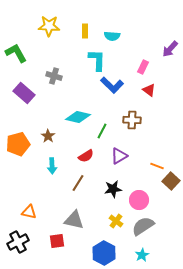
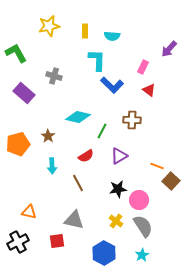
yellow star: rotated 15 degrees counterclockwise
purple arrow: moved 1 px left
brown line: rotated 60 degrees counterclockwise
black star: moved 5 px right
gray semicircle: rotated 90 degrees clockwise
